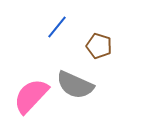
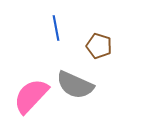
blue line: moved 1 px left, 1 px down; rotated 50 degrees counterclockwise
